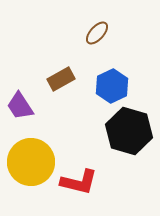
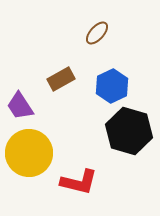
yellow circle: moved 2 px left, 9 px up
